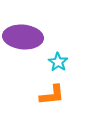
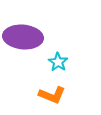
orange L-shape: rotated 28 degrees clockwise
